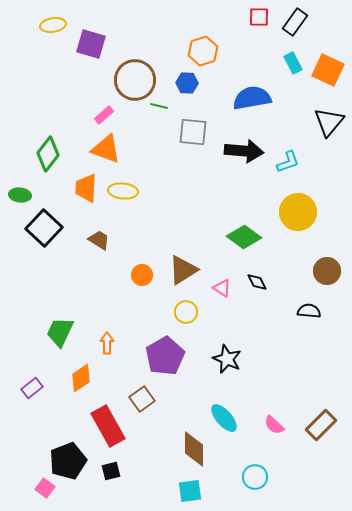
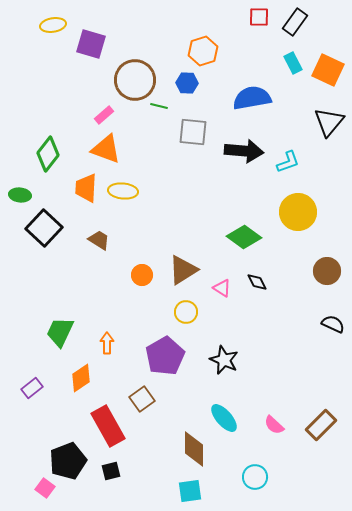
black semicircle at (309, 311): moved 24 px right, 13 px down; rotated 20 degrees clockwise
black star at (227, 359): moved 3 px left, 1 px down
